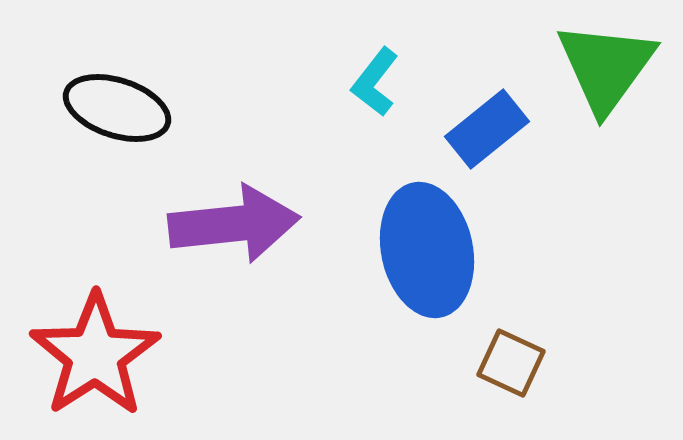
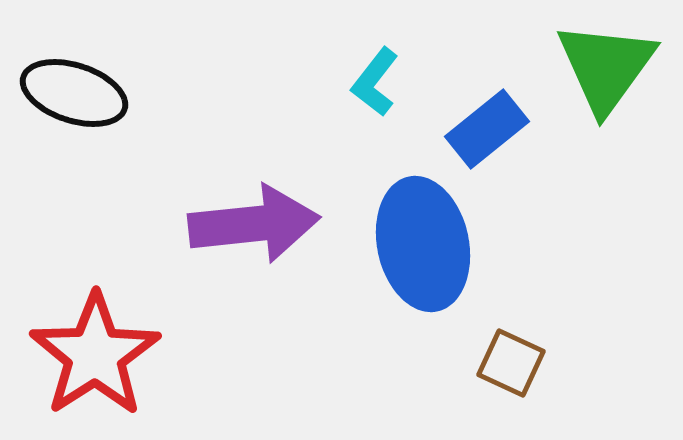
black ellipse: moved 43 px left, 15 px up
purple arrow: moved 20 px right
blue ellipse: moved 4 px left, 6 px up
